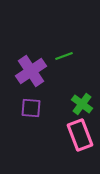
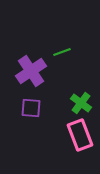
green line: moved 2 px left, 4 px up
green cross: moved 1 px left, 1 px up
